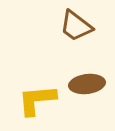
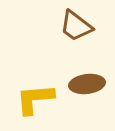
yellow L-shape: moved 2 px left, 1 px up
